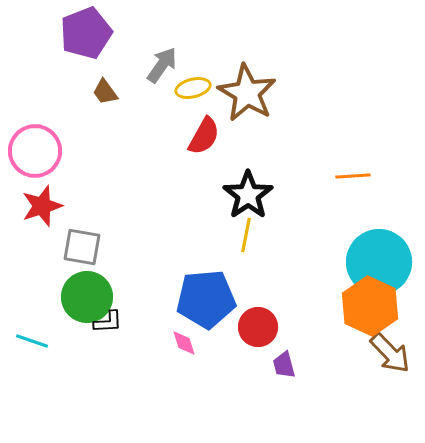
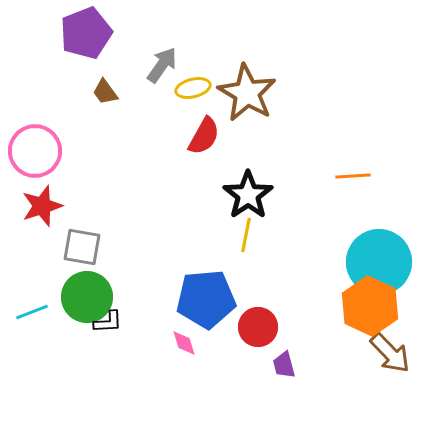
cyan line: moved 29 px up; rotated 40 degrees counterclockwise
